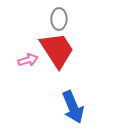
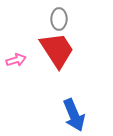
pink arrow: moved 12 px left
blue arrow: moved 1 px right, 8 px down
